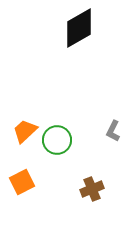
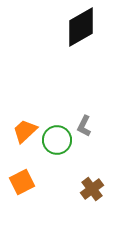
black diamond: moved 2 px right, 1 px up
gray L-shape: moved 29 px left, 5 px up
brown cross: rotated 15 degrees counterclockwise
